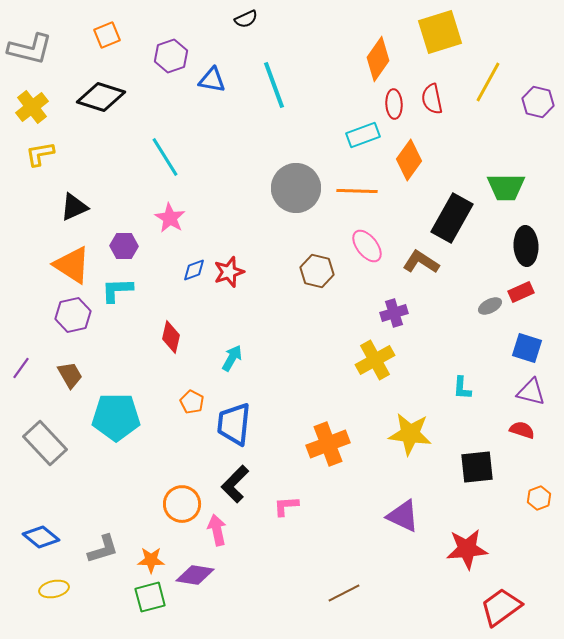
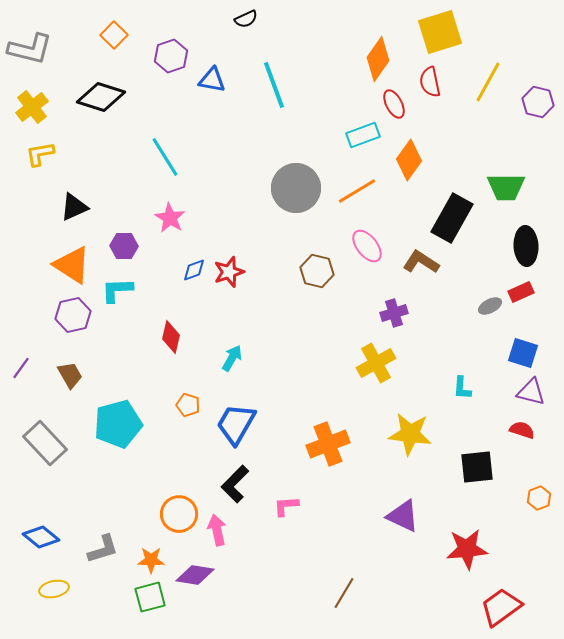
orange square at (107, 35): moved 7 px right; rotated 24 degrees counterclockwise
red semicircle at (432, 99): moved 2 px left, 17 px up
red ellipse at (394, 104): rotated 24 degrees counterclockwise
orange line at (357, 191): rotated 33 degrees counterclockwise
blue square at (527, 348): moved 4 px left, 5 px down
yellow cross at (375, 360): moved 1 px right, 3 px down
orange pentagon at (192, 402): moved 4 px left, 3 px down; rotated 10 degrees counterclockwise
cyan pentagon at (116, 417): moved 2 px right, 7 px down; rotated 15 degrees counterclockwise
blue trapezoid at (234, 424): moved 2 px right; rotated 24 degrees clockwise
orange circle at (182, 504): moved 3 px left, 10 px down
brown line at (344, 593): rotated 32 degrees counterclockwise
